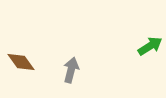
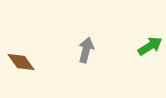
gray arrow: moved 15 px right, 20 px up
